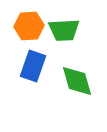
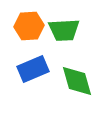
blue rectangle: moved 3 px down; rotated 48 degrees clockwise
